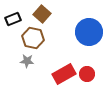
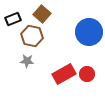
brown hexagon: moved 1 px left, 2 px up
